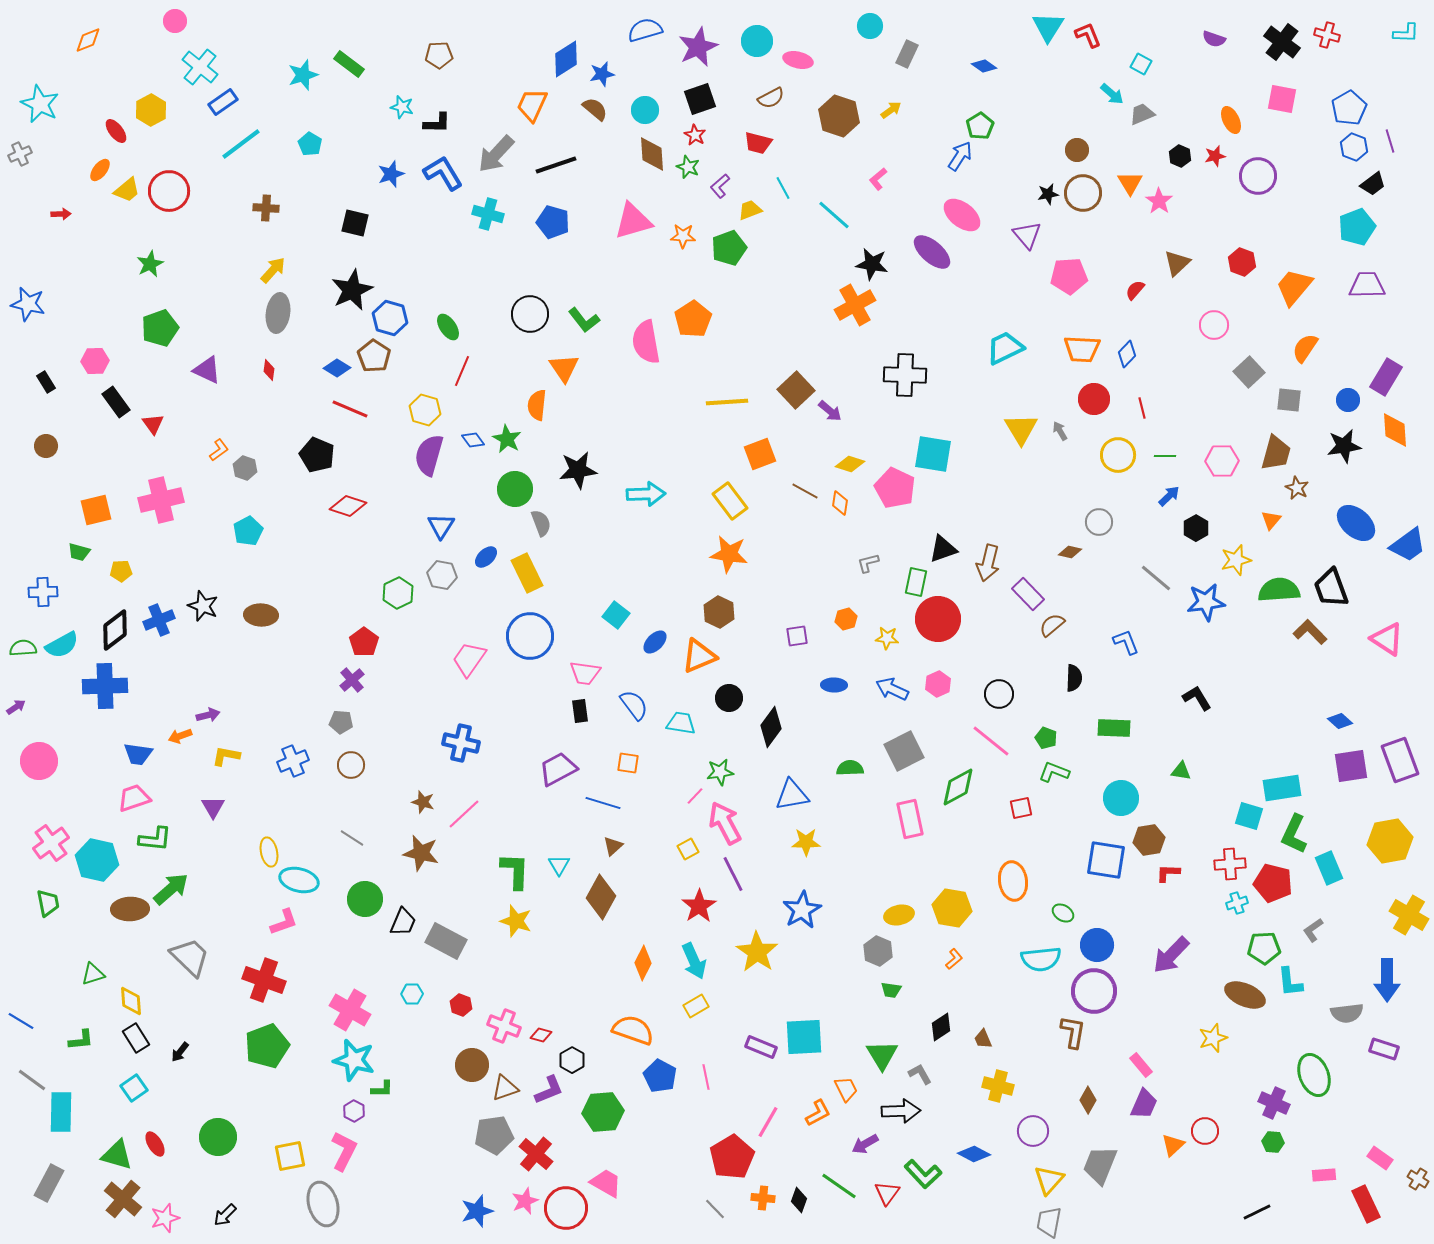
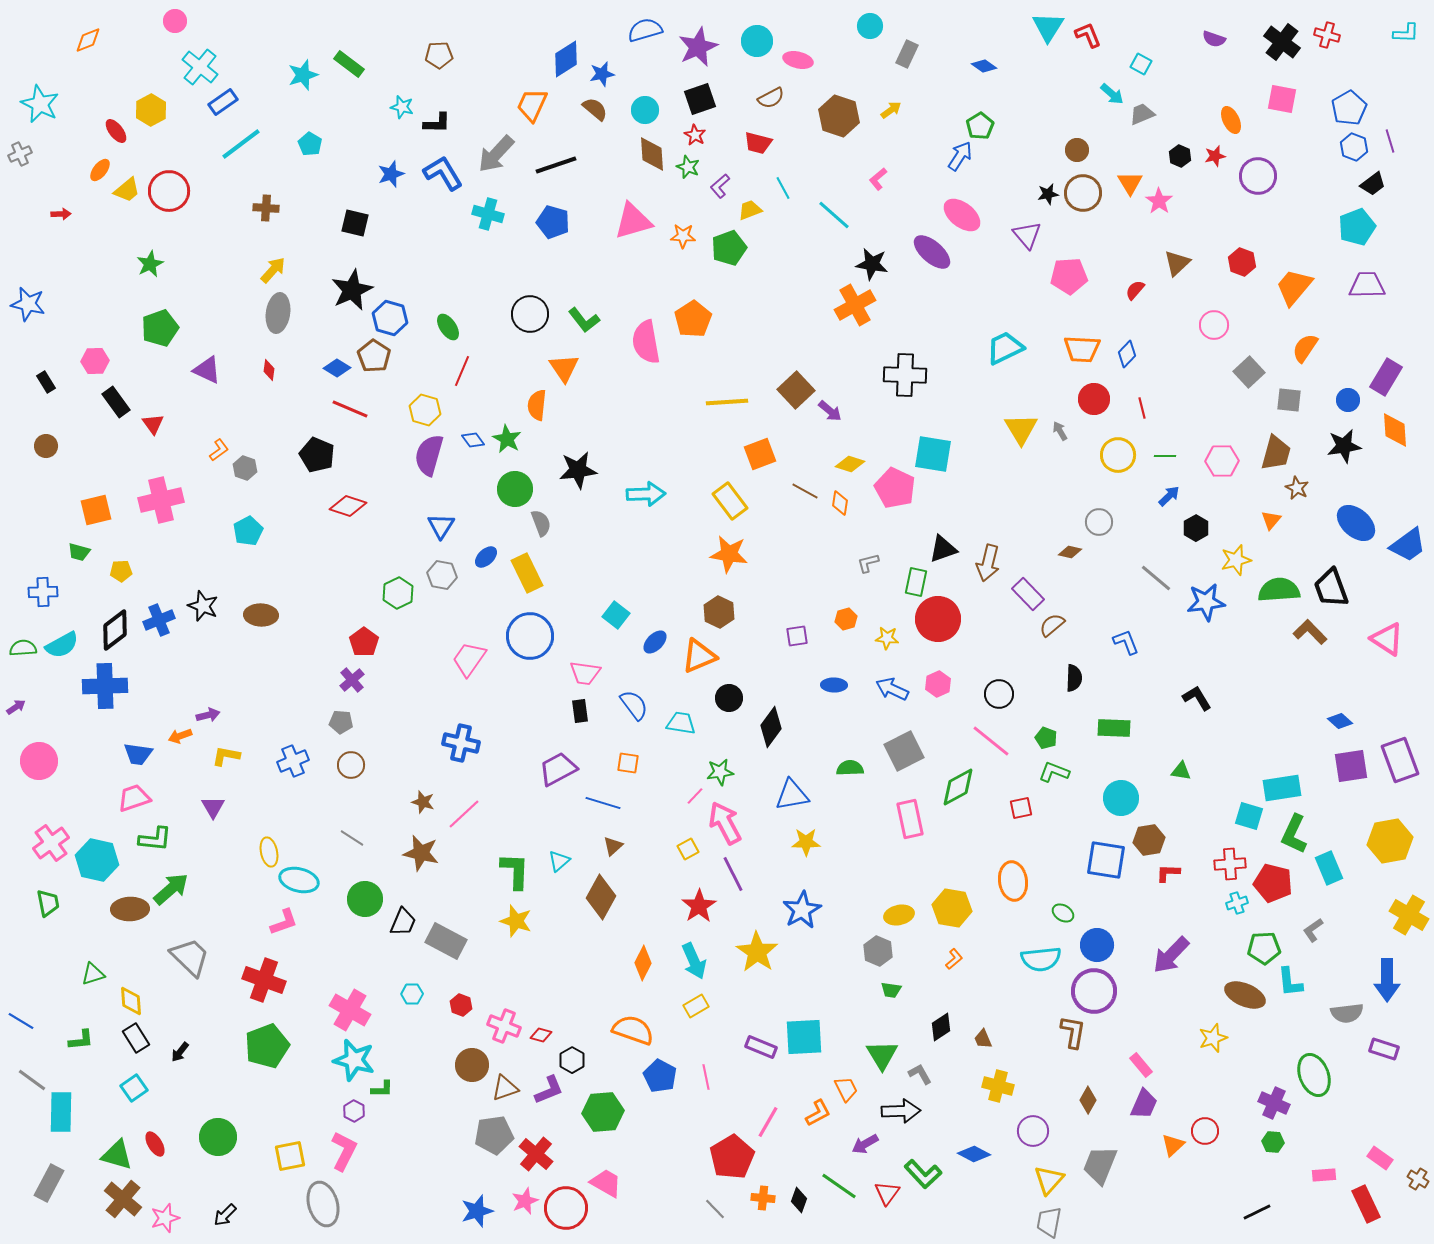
cyan triangle at (559, 865): moved 4 px up; rotated 20 degrees clockwise
